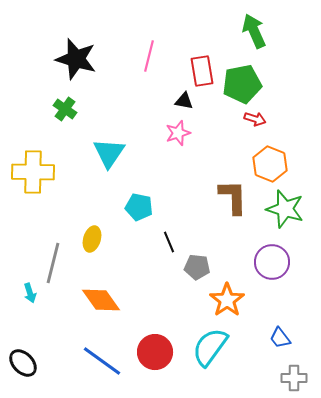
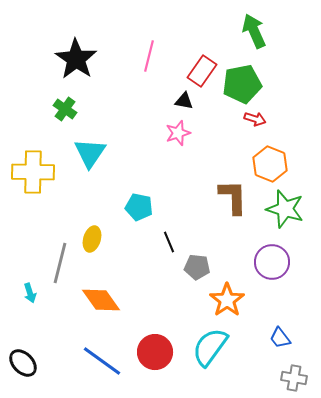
black star: rotated 18 degrees clockwise
red rectangle: rotated 44 degrees clockwise
cyan triangle: moved 19 px left
gray line: moved 7 px right
gray cross: rotated 10 degrees clockwise
